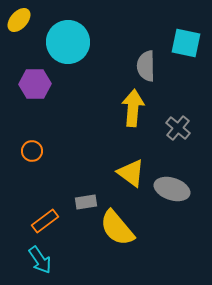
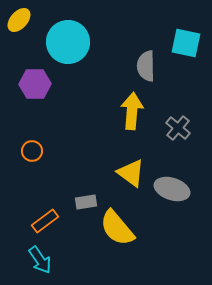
yellow arrow: moved 1 px left, 3 px down
